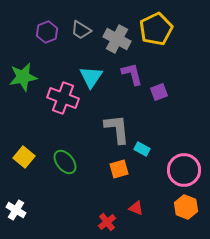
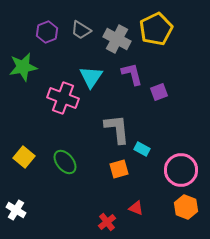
green star: moved 10 px up
pink circle: moved 3 px left
